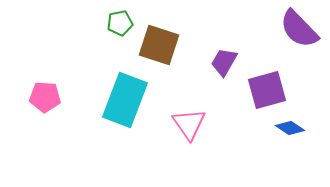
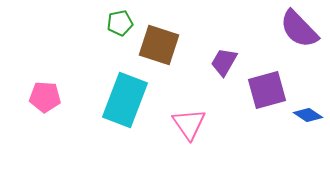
blue diamond: moved 18 px right, 13 px up
